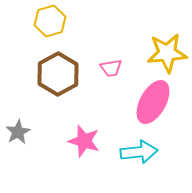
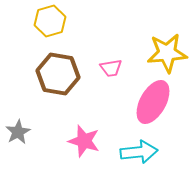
brown hexagon: rotated 21 degrees counterclockwise
